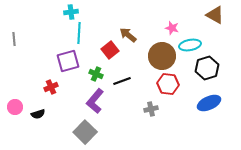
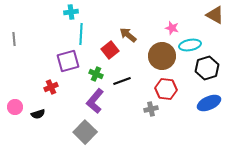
cyan line: moved 2 px right, 1 px down
red hexagon: moved 2 px left, 5 px down
